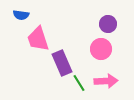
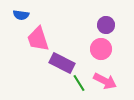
purple circle: moved 2 px left, 1 px down
purple rectangle: rotated 40 degrees counterclockwise
pink arrow: moved 1 px left; rotated 30 degrees clockwise
